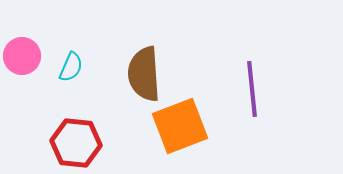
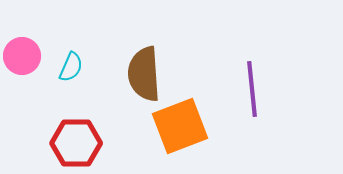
red hexagon: rotated 6 degrees counterclockwise
